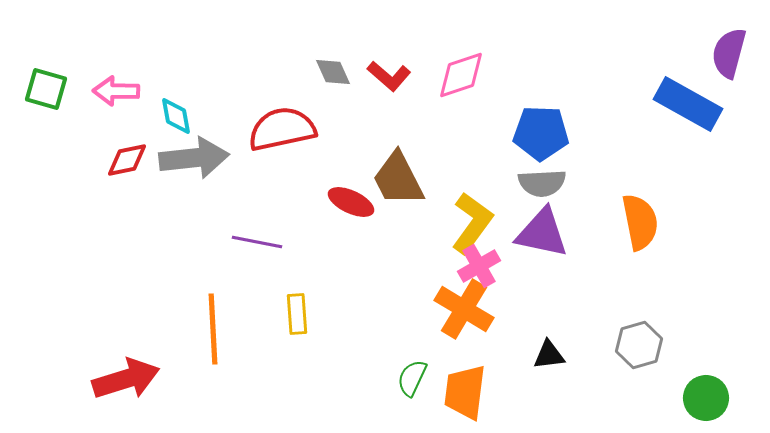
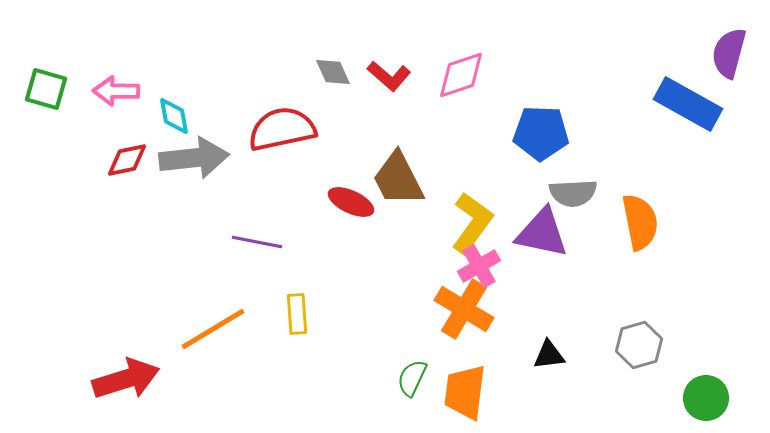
cyan diamond: moved 2 px left
gray semicircle: moved 31 px right, 10 px down
orange line: rotated 62 degrees clockwise
